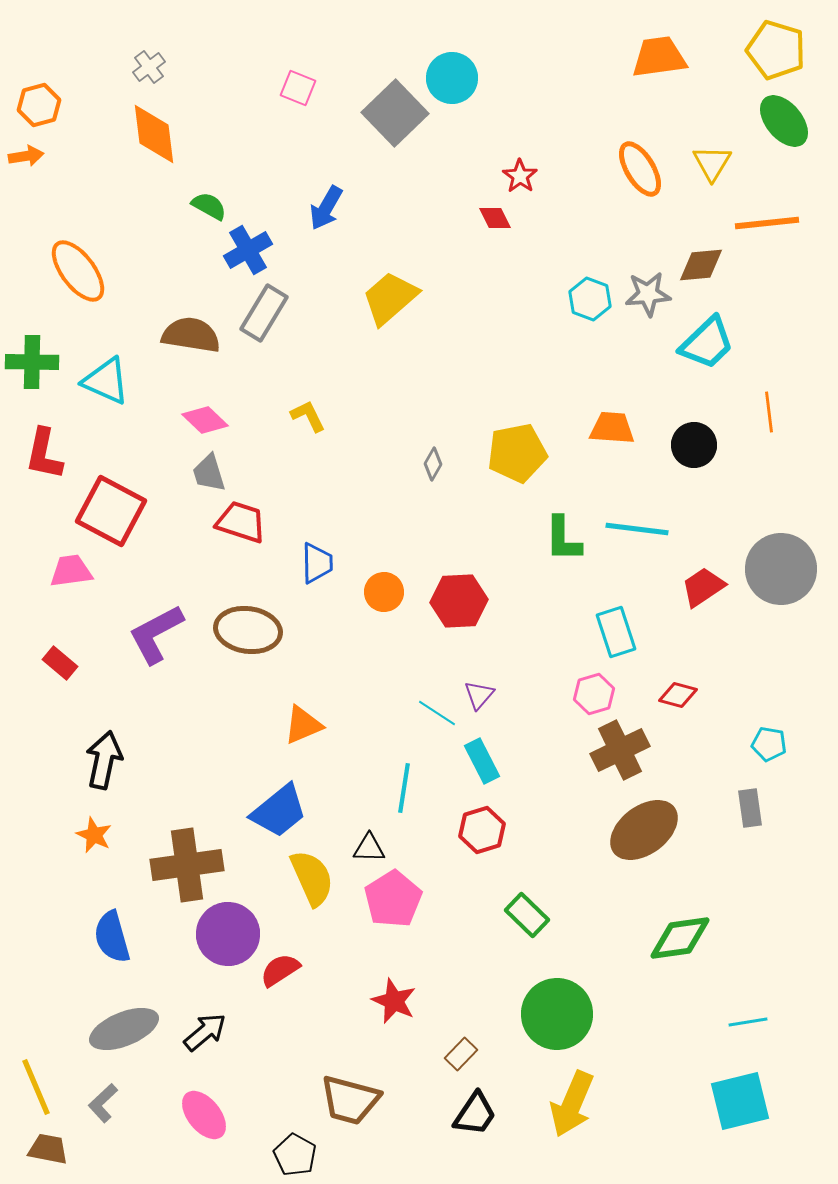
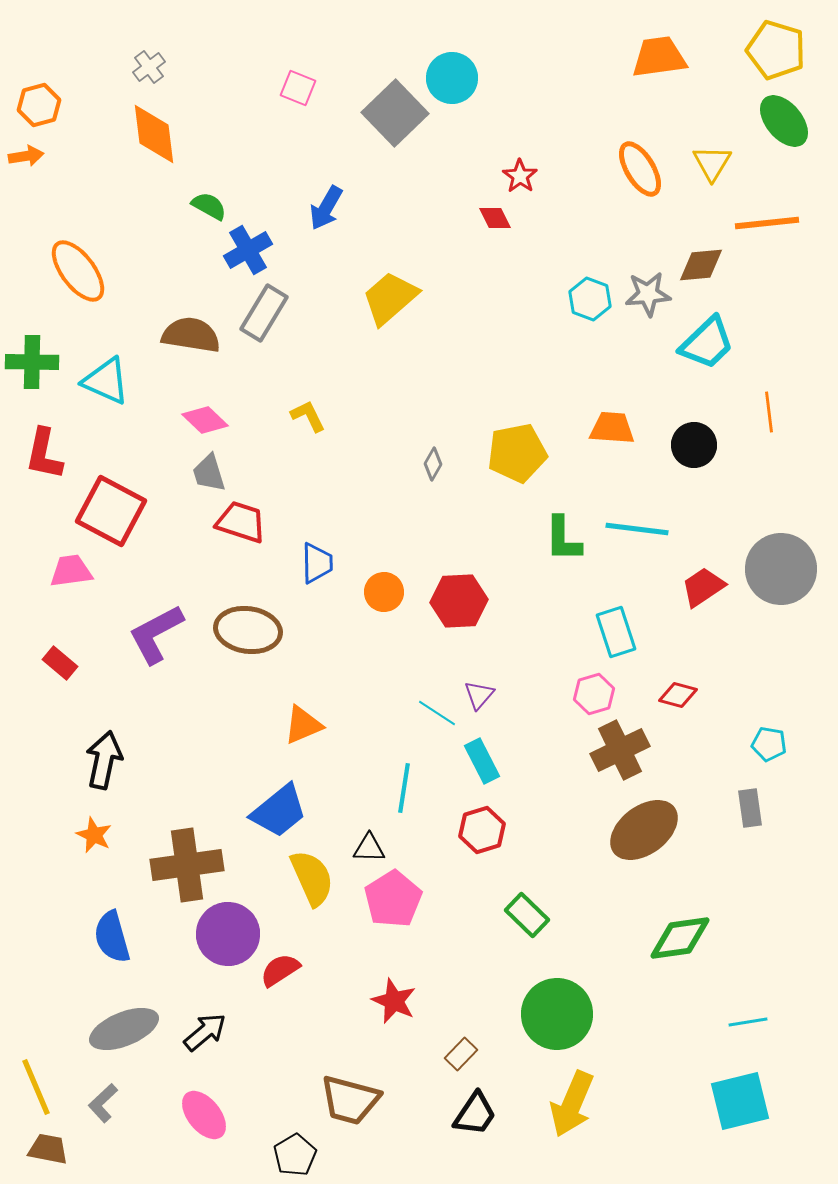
black pentagon at (295, 1155): rotated 12 degrees clockwise
